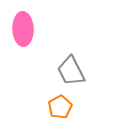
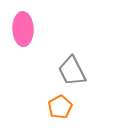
gray trapezoid: moved 1 px right
